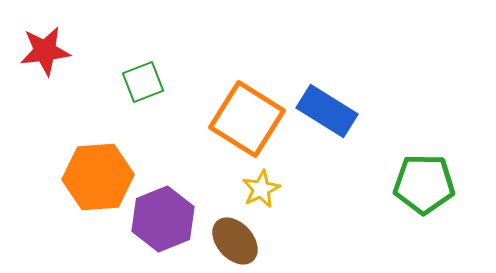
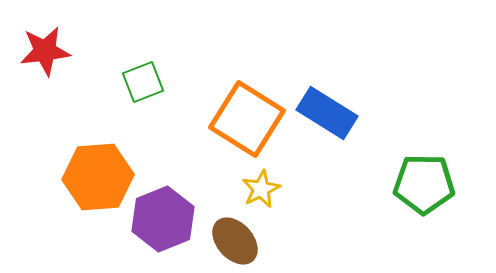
blue rectangle: moved 2 px down
